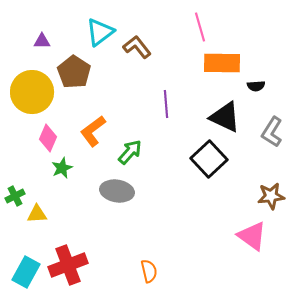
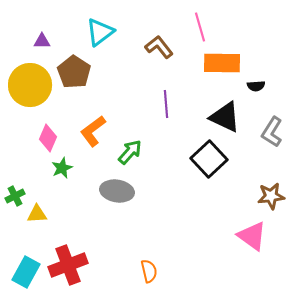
brown L-shape: moved 22 px right
yellow circle: moved 2 px left, 7 px up
